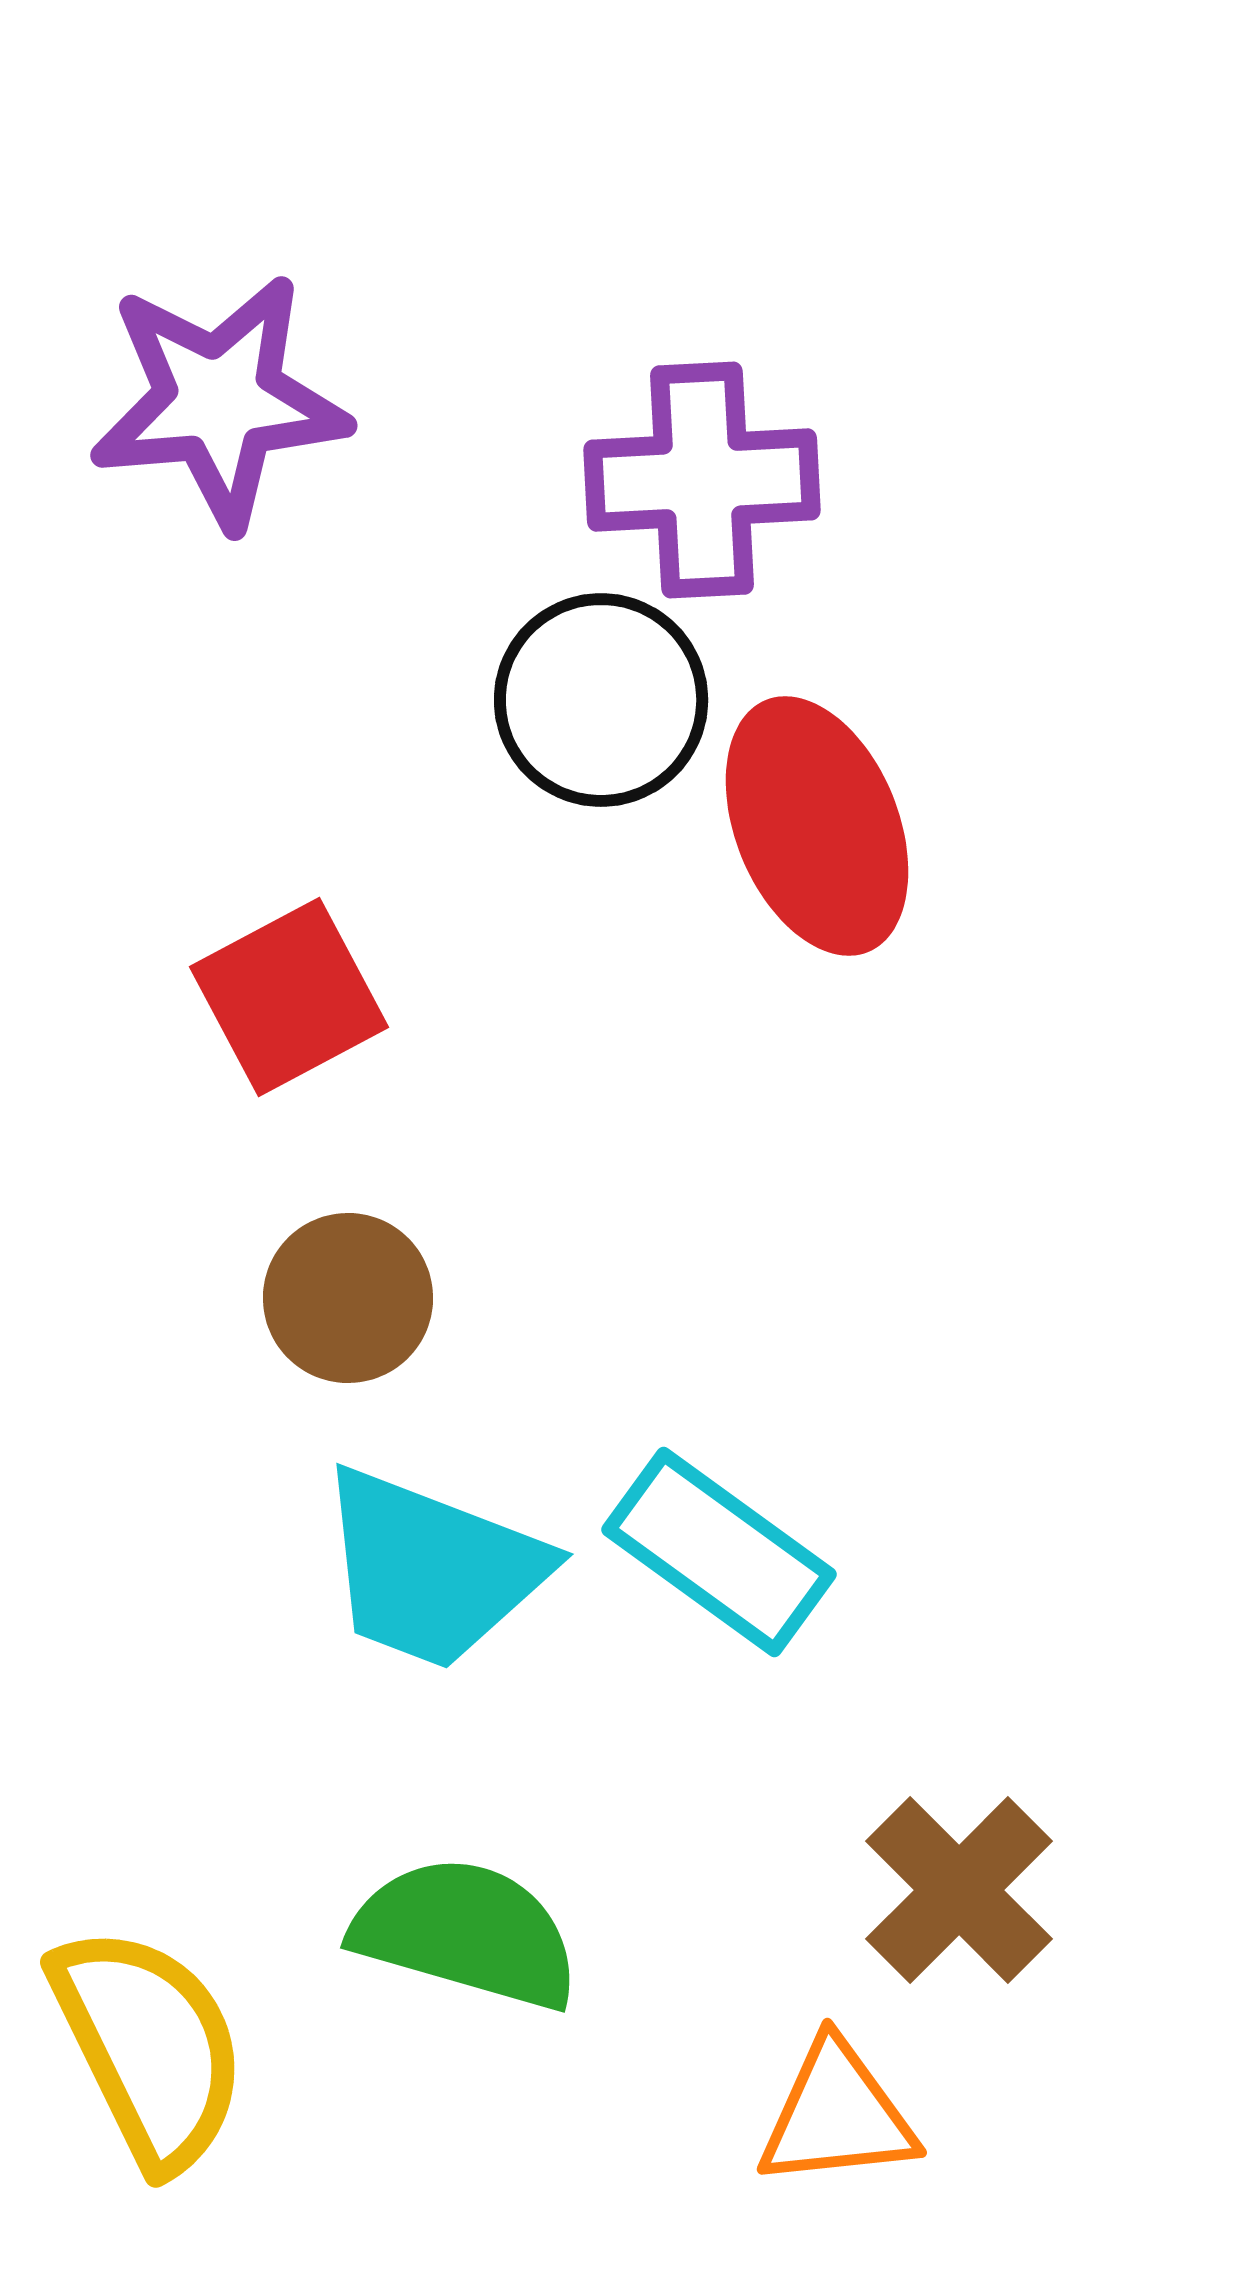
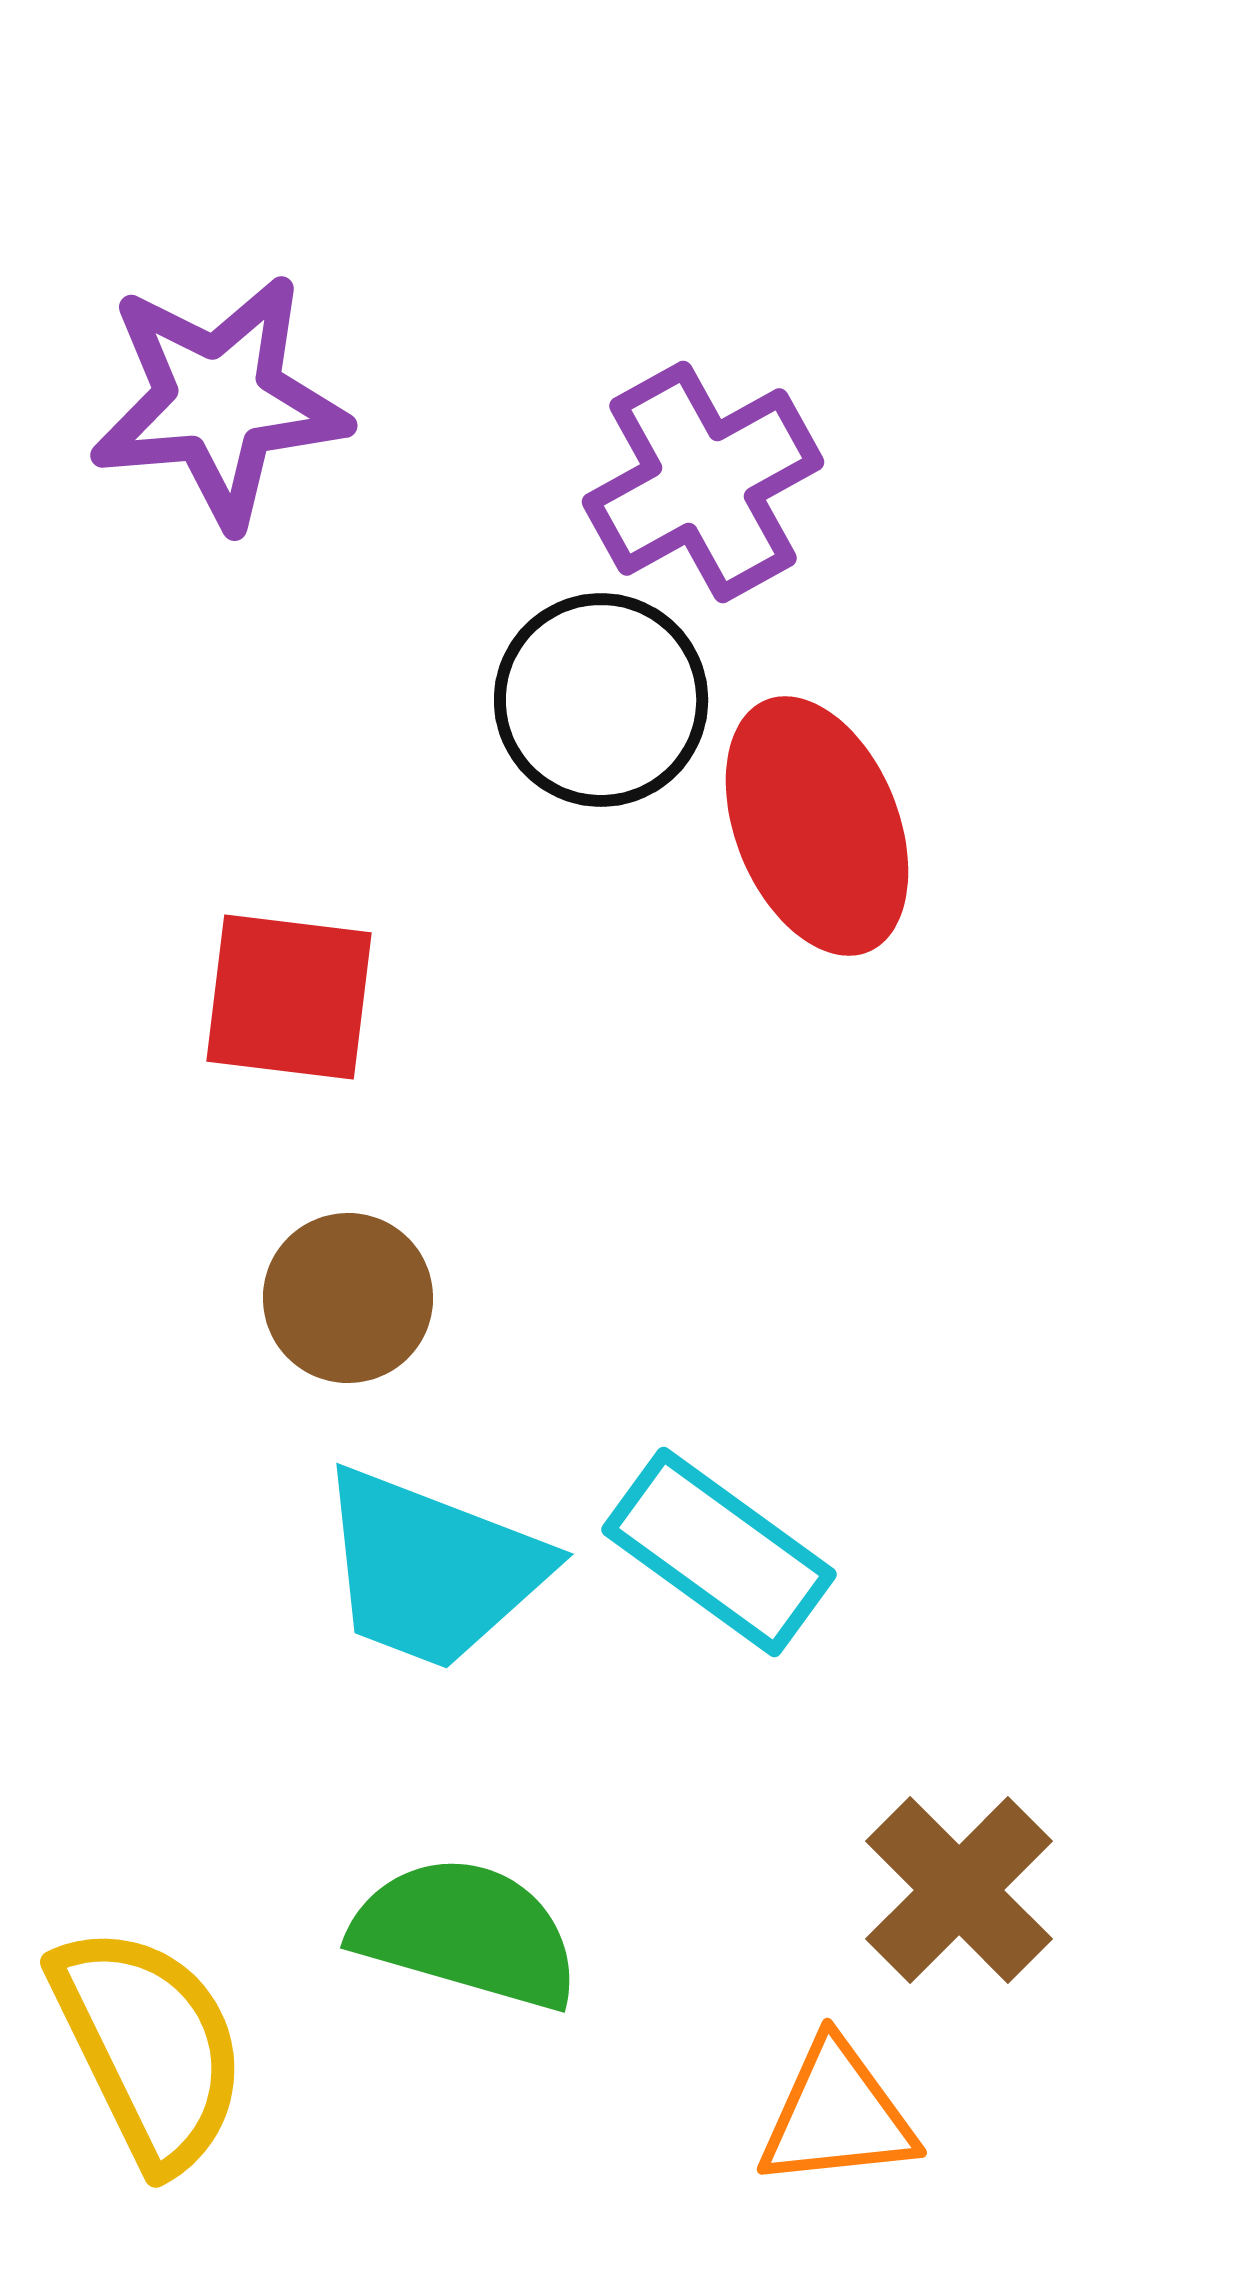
purple cross: moved 1 px right, 2 px down; rotated 26 degrees counterclockwise
red square: rotated 35 degrees clockwise
